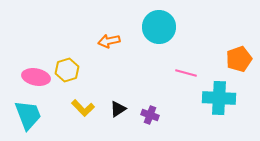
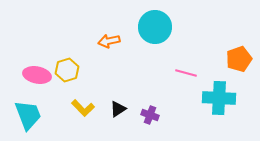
cyan circle: moved 4 px left
pink ellipse: moved 1 px right, 2 px up
